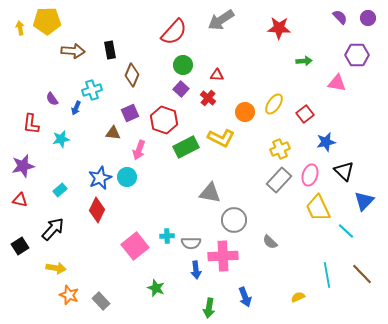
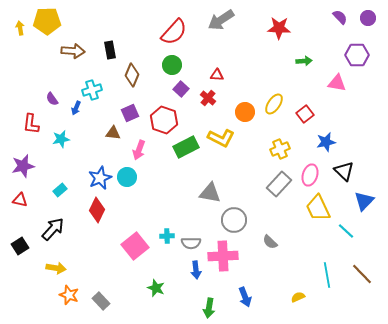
green circle at (183, 65): moved 11 px left
gray rectangle at (279, 180): moved 4 px down
